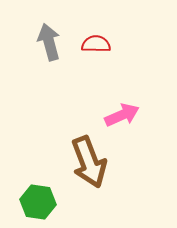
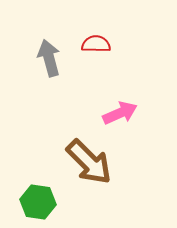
gray arrow: moved 16 px down
pink arrow: moved 2 px left, 2 px up
brown arrow: rotated 24 degrees counterclockwise
